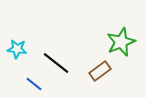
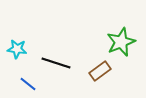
black line: rotated 20 degrees counterclockwise
blue line: moved 6 px left
